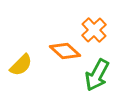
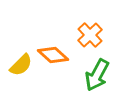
orange cross: moved 4 px left, 5 px down
orange diamond: moved 12 px left, 4 px down
